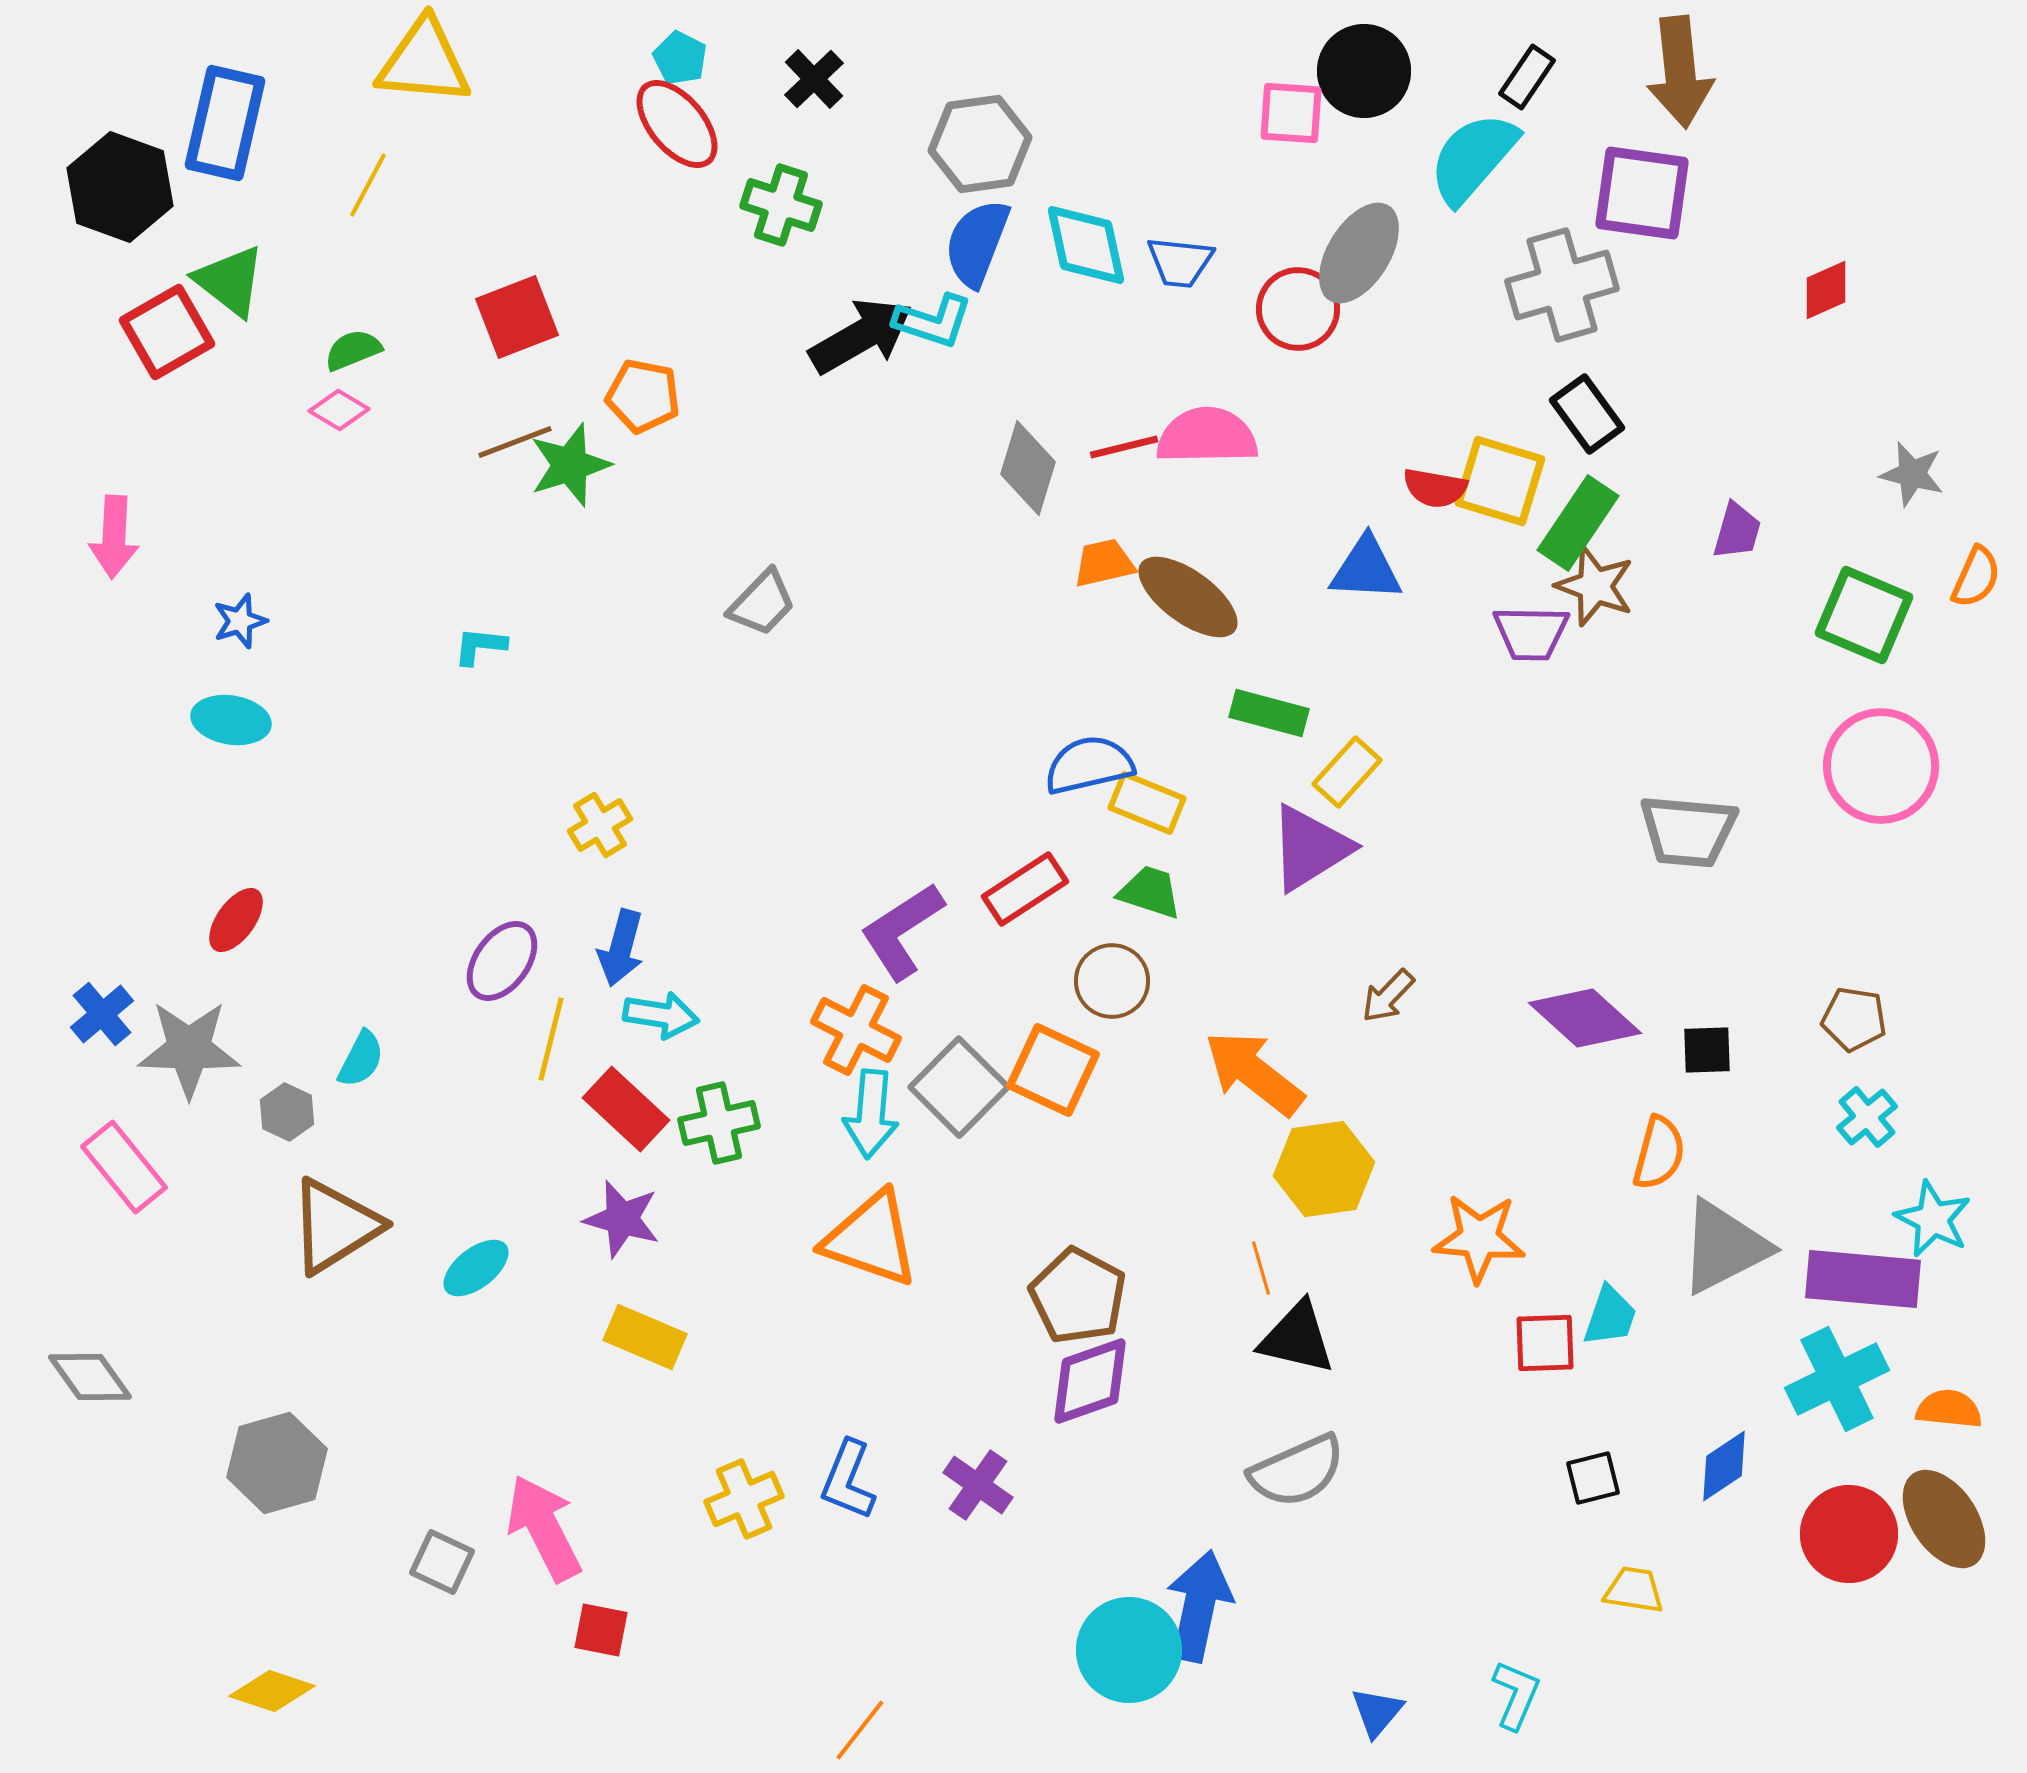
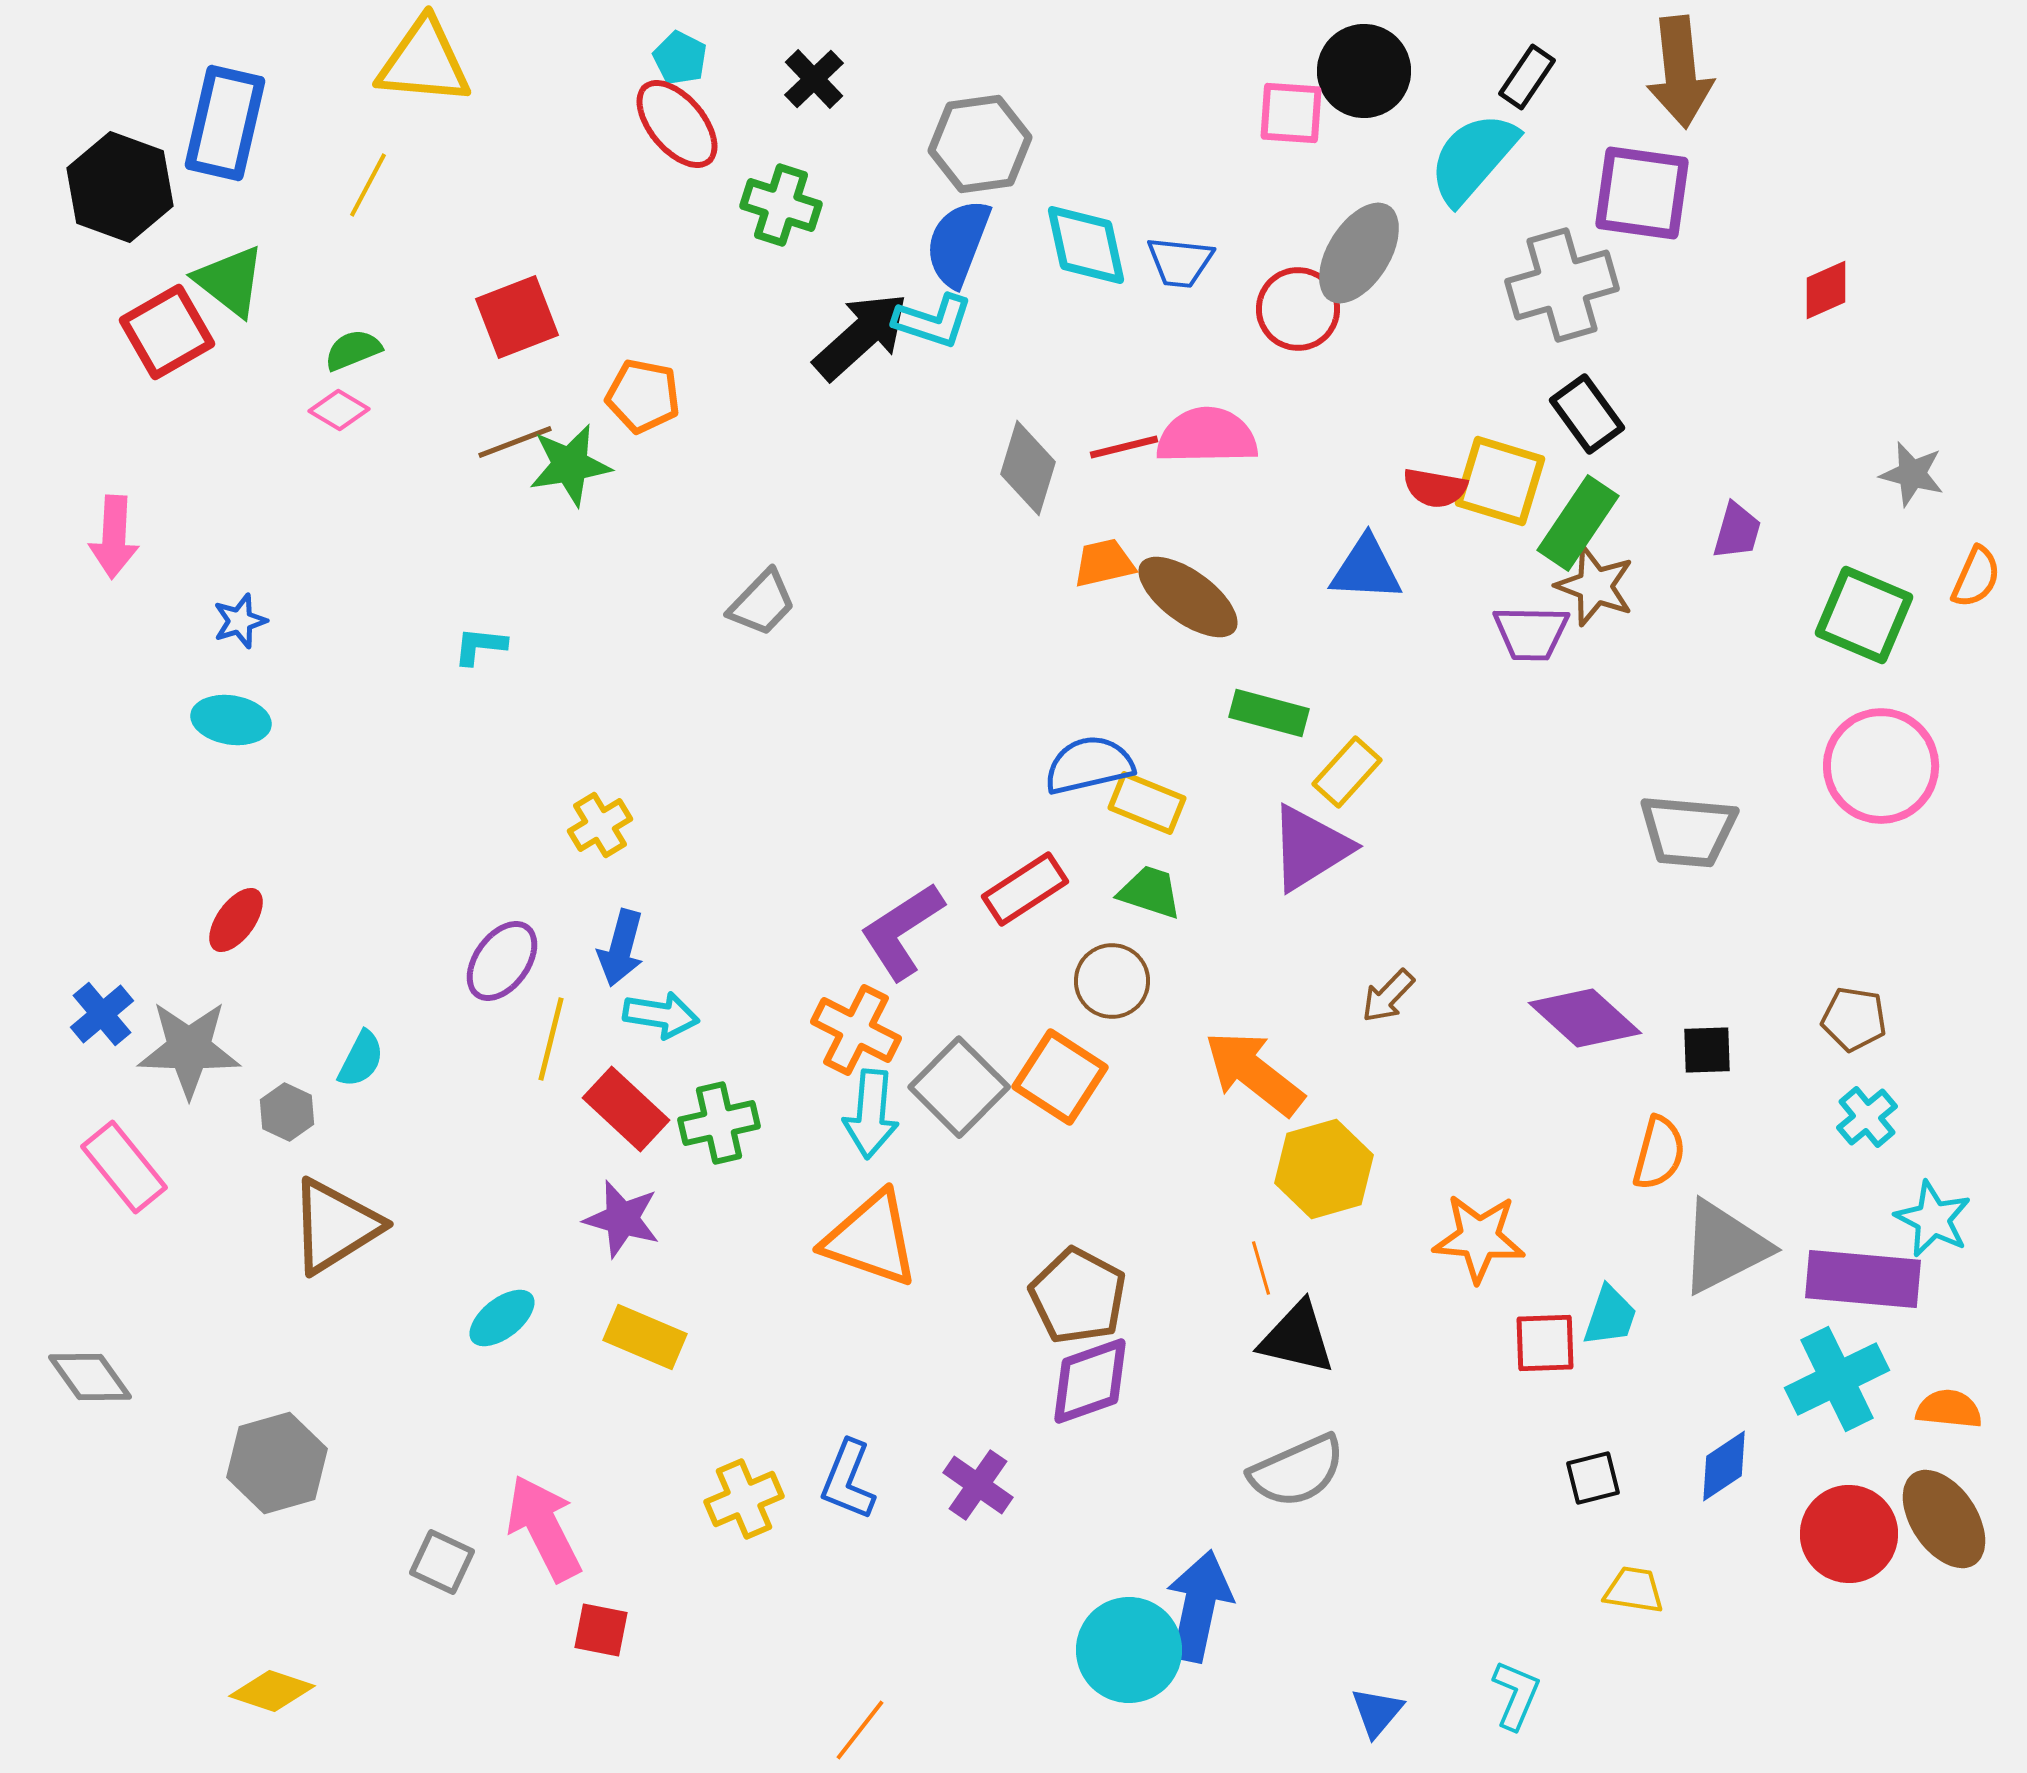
blue semicircle at (977, 243): moved 19 px left
black arrow at (861, 336): rotated 12 degrees counterclockwise
green star at (570, 465): rotated 8 degrees clockwise
orange square at (1053, 1070): moved 7 px right, 7 px down; rotated 8 degrees clockwise
yellow hexagon at (1324, 1169): rotated 8 degrees counterclockwise
cyan ellipse at (476, 1268): moved 26 px right, 50 px down
